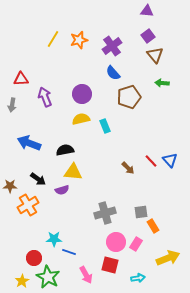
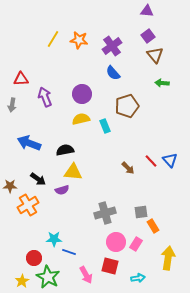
orange star: rotated 24 degrees clockwise
brown pentagon: moved 2 px left, 9 px down
yellow arrow: rotated 60 degrees counterclockwise
red square: moved 1 px down
